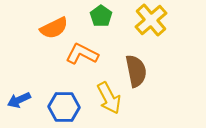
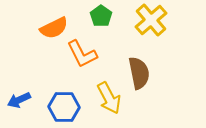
orange L-shape: rotated 144 degrees counterclockwise
brown semicircle: moved 3 px right, 2 px down
